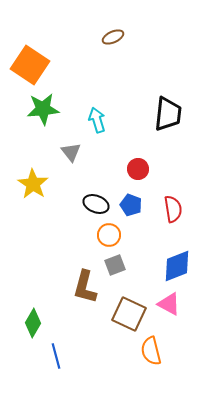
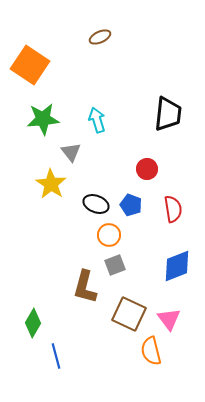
brown ellipse: moved 13 px left
green star: moved 10 px down
red circle: moved 9 px right
yellow star: moved 18 px right
pink triangle: moved 15 px down; rotated 25 degrees clockwise
